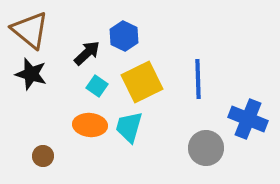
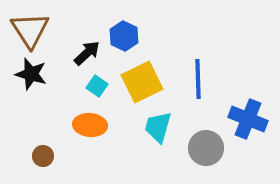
brown triangle: rotated 18 degrees clockwise
cyan trapezoid: moved 29 px right
